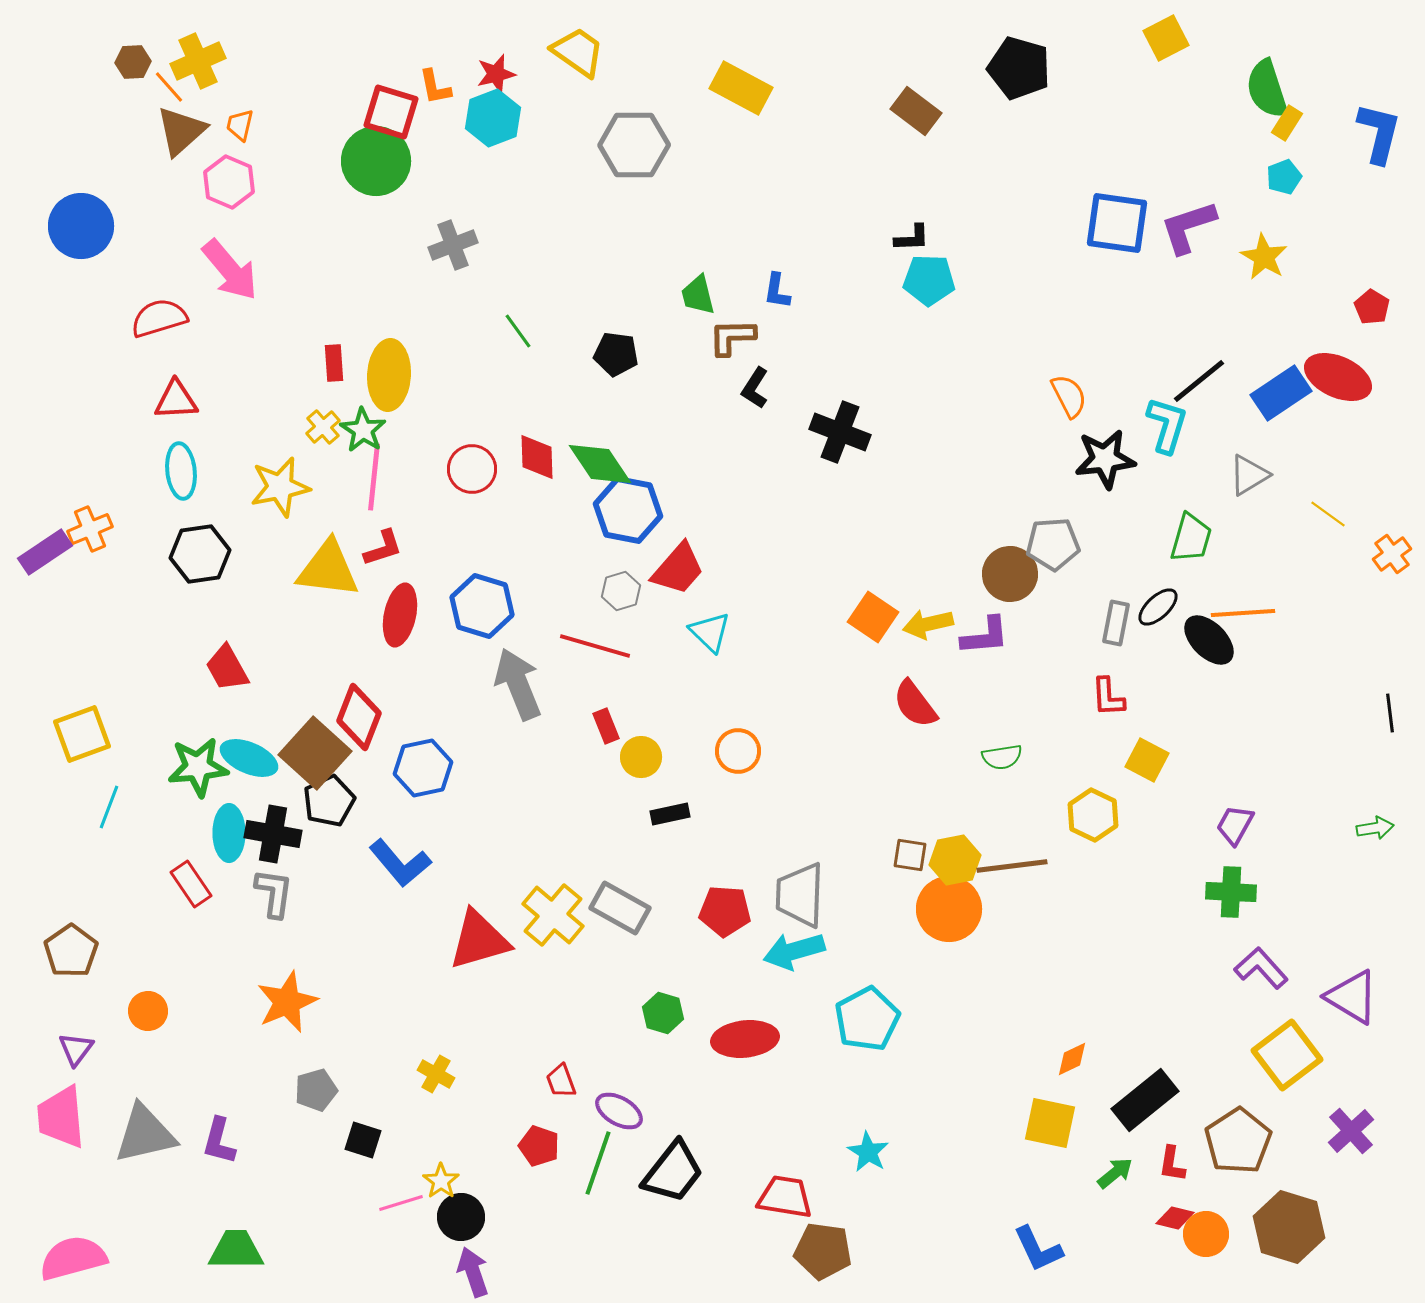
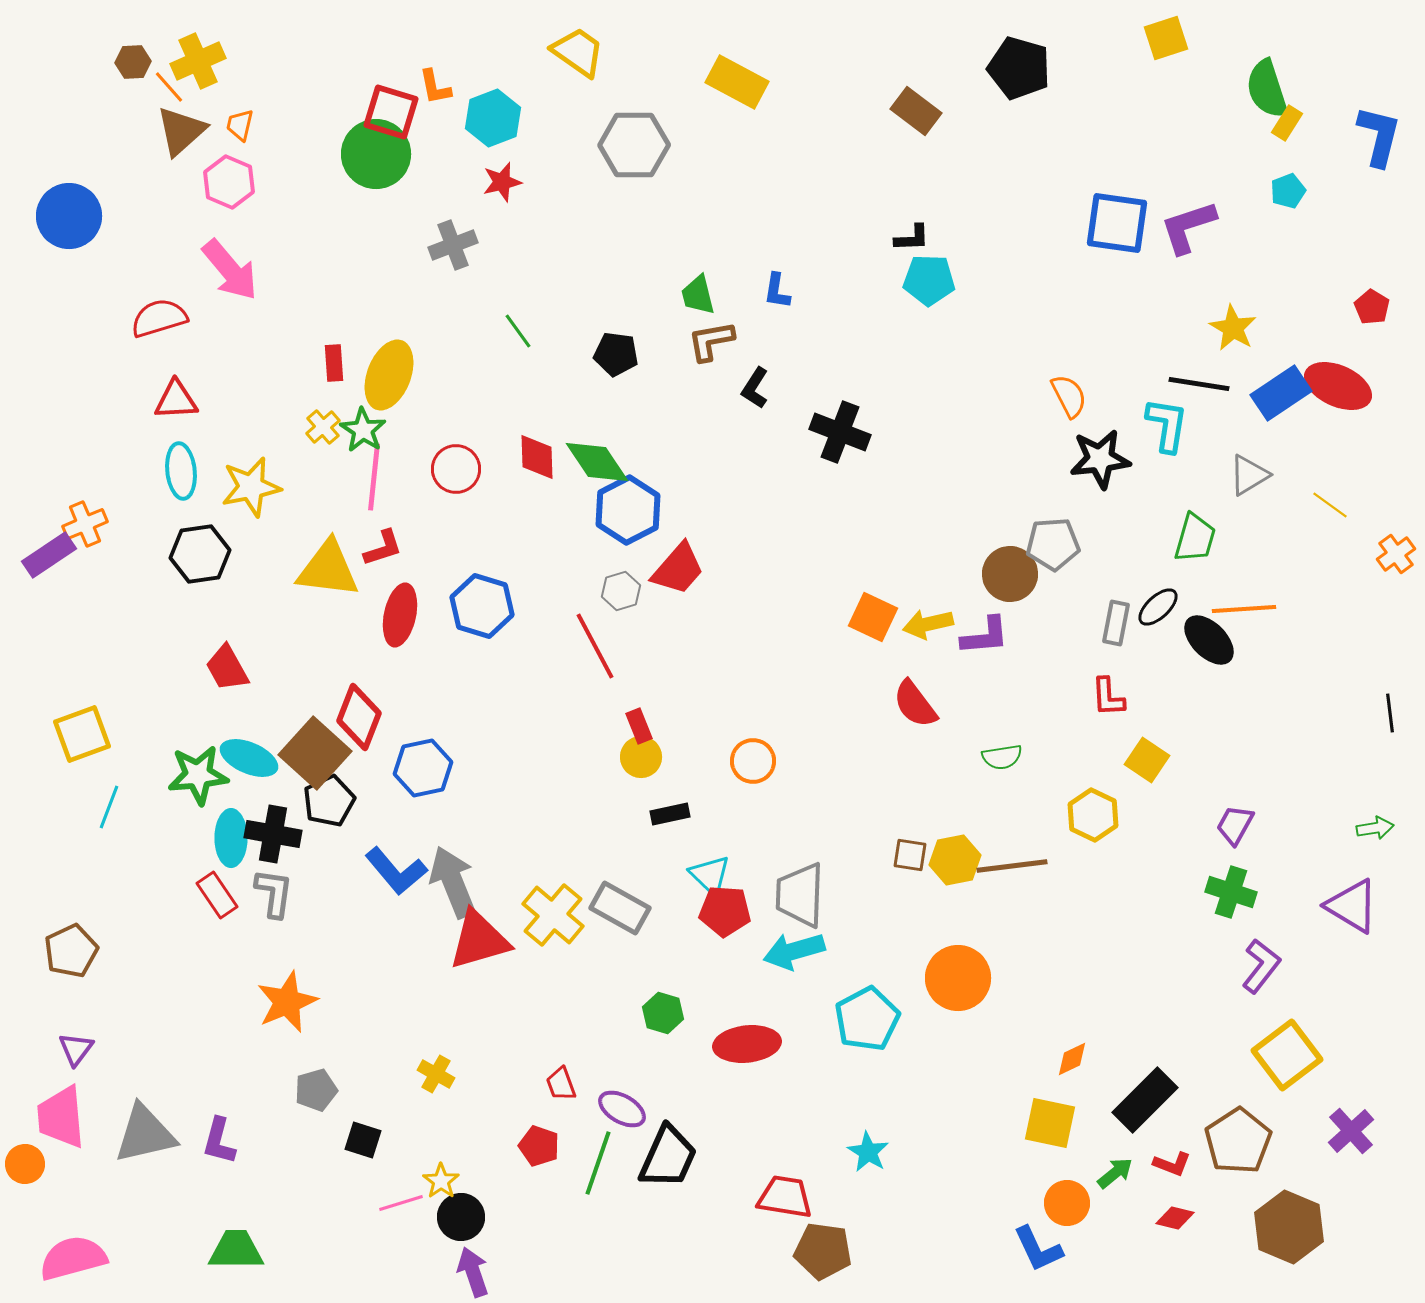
yellow square at (1166, 38): rotated 9 degrees clockwise
red star at (496, 74): moved 6 px right, 108 px down
yellow rectangle at (741, 88): moved 4 px left, 6 px up
blue L-shape at (1379, 133): moved 3 px down
green circle at (376, 161): moved 7 px up
cyan pentagon at (1284, 177): moved 4 px right, 14 px down
blue circle at (81, 226): moved 12 px left, 10 px up
yellow star at (1264, 257): moved 31 px left, 71 px down
brown L-shape at (732, 337): moved 21 px left, 4 px down; rotated 9 degrees counterclockwise
yellow ellipse at (389, 375): rotated 18 degrees clockwise
red ellipse at (1338, 377): moved 9 px down
black line at (1199, 381): moved 3 px down; rotated 48 degrees clockwise
cyan L-shape at (1167, 425): rotated 8 degrees counterclockwise
black star at (1105, 459): moved 5 px left
green diamond at (600, 464): moved 3 px left, 2 px up
red circle at (472, 469): moved 16 px left
yellow star at (280, 487): moved 29 px left
blue hexagon at (628, 510): rotated 22 degrees clockwise
yellow line at (1328, 514): moved 2 px right, 9 px up
orange cross at (90, 529): moved 5 px left, 5 px up
green trapezoid at (1191, 538): moved 4 px right
purple rectangle at (45, 552): moved 4 px right, 3 px down
orange cross at (1392, 554): moved 4 px right
orange line at (1243, 613): moved 1 px right, 4 px up
orange square at (873, 617): rotated 9 degrees counterclockwise
cyan triangle at (710, 632): moved 243 px down
red line at (595, 646): rotated 46 degrees clockwise
gray arrow at (518, 684): moved 65 px left, 198 px down
red rectangle at (606, 726): moved 33 px right
orange circle at (738, 751): moved 15 px right, 10 px down
yellow square at (1147, 760): rotated 6 degrees clockwise
green star at (198, 767): moved 8 px down
cyan ellipse at (229, 833): moved 2 px right, 5 px down
blue L-shape at (400, 863): moved 4 px left, 8 px down
red rectangle at (191, 884): moved 26 px right, 11 px down
green cross at (1231, 892): rotated 15 degrees clockwise
orange circle at (949, 909): moved 9 px right, 69 px down
brown pentagon at (71, 951): rotated 10 degrees clockwise
purple L-shape at (1261, 968): moved 2 px up; rotated 80 degrees clockwise
purple triangle at (1352, 997): moved 91 px up
orange circle at (148, 1011): moved 123 px left, 153 px down
red ellipse at (745, 1039): moved 2 px right, 5 px down
red trapezoid at (561, 1081): moved 3 px down
black rectangle at (1145, 1100): rotated 6 degrees counterclockwise
purple ellipse at (619, 1111): moved 3 px right, 2 px up
red L-shape at (1172, 1164): rotated 78 degrees counterclockwise
black trapezoid at (673, 1172): moved 5 px left, 15 px up; rotated 14 degrees counterclockwise
brown hexagon at (1289, 1227): rotated 6 degrees clockwise
orange circle at (1206, 1234): moved 139 px left, 31 px up
